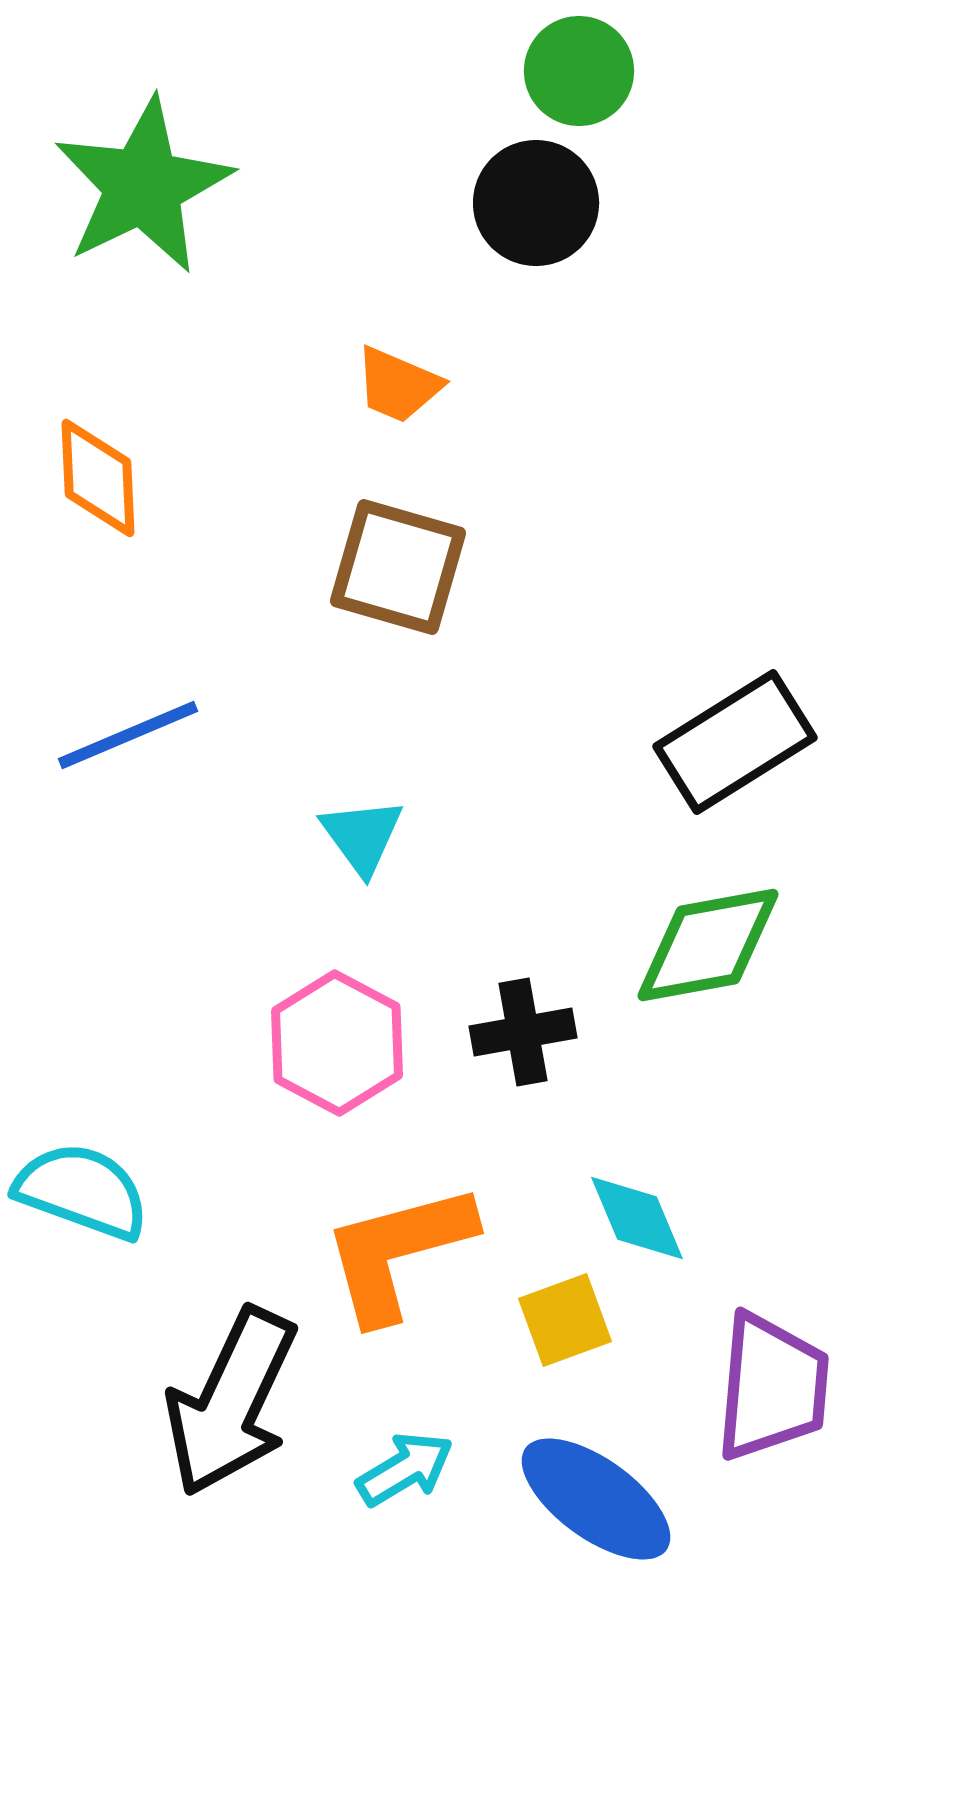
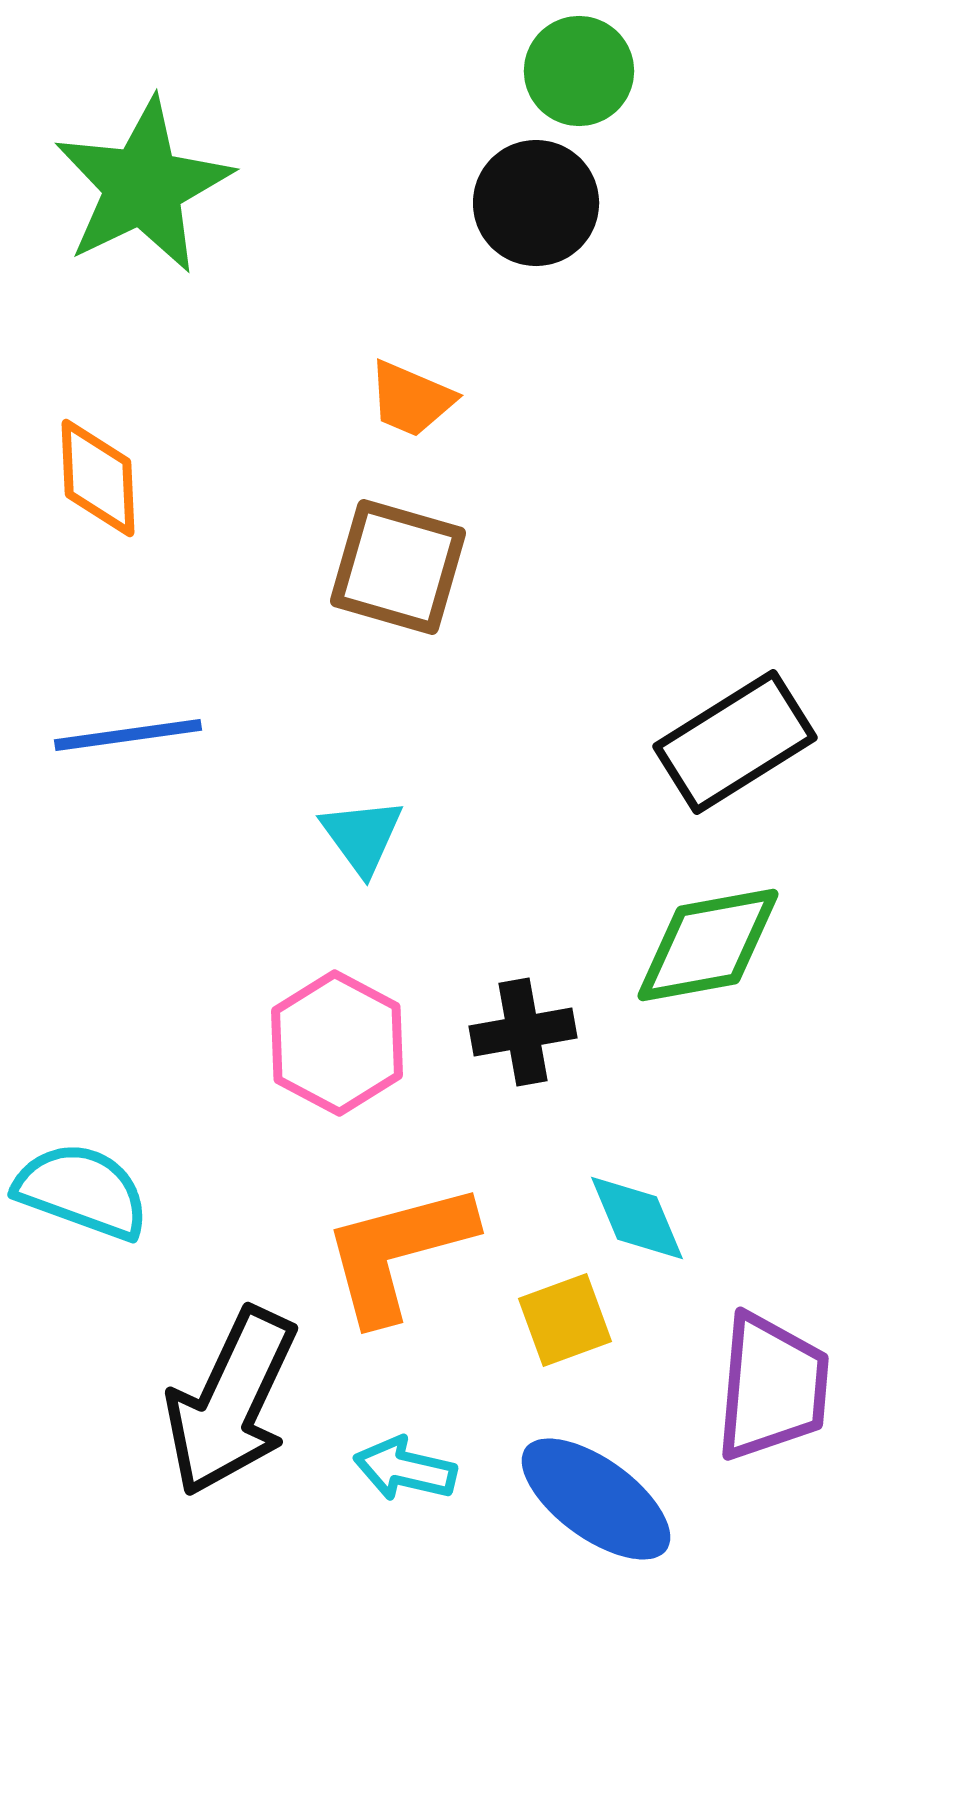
orange trapezoid: moved 13 px right, 14 px down
blue line: rotated 15 degrees clockwise
cyan arrow: rotated 136 degrees counterclockwise
